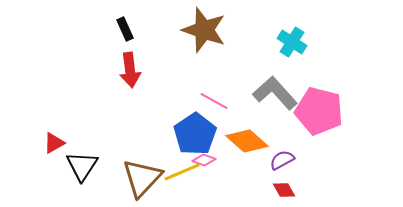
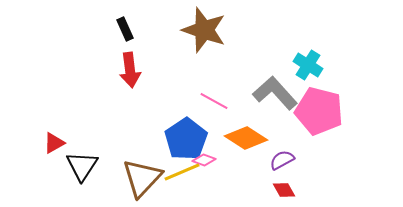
cyan cross: moved 16 px right, 23 px down
blue pentagon: moved 9 px left, 5 px down
orange diamond: moved 1 px left, 3 px up; rotated 9 degrees counterclockwise
